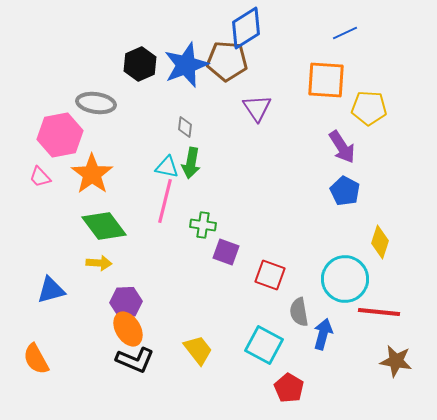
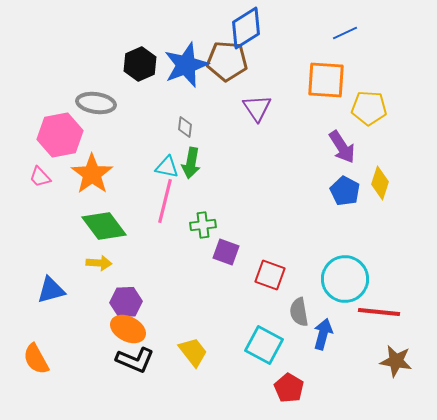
green cross: rotated 15 degrees counterclockwise
yellow diamond: moved 59 px up
orange ellipse: rotated 32 degrees counterclockwise
yellow trapezoid: moved 5 px left, 2 px down
